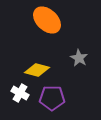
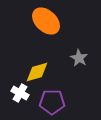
orange ellipse: moved 1 px left, 1 px down
yellow diamond: moved 2 px down; rotated 30 degrees counterclockwise
purple pentagon: moved 4 px down
